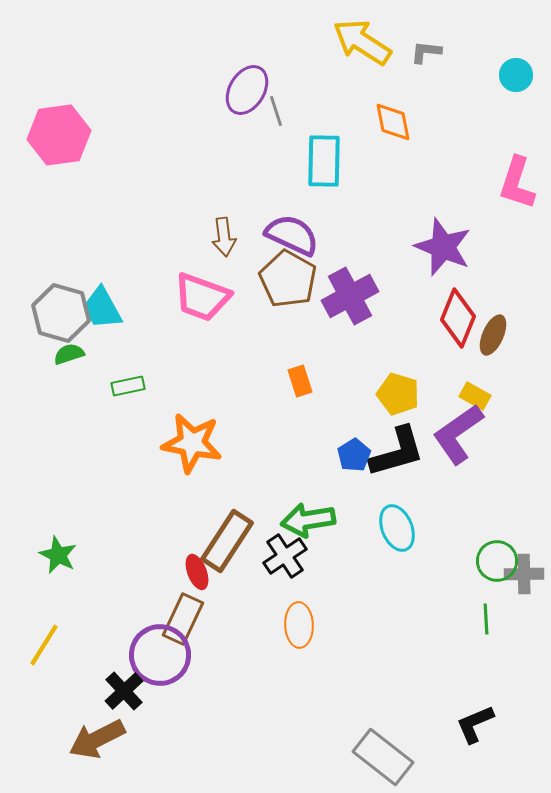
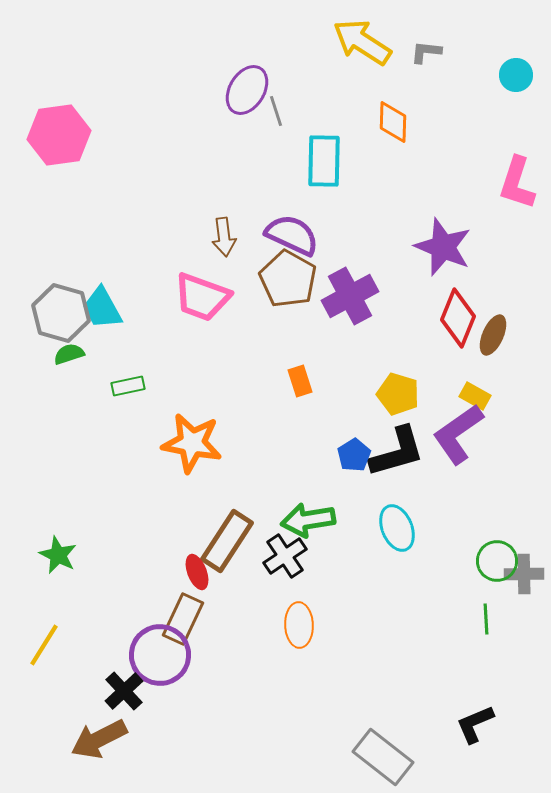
orange diamond at (393, 122): rotated 12 degrees clockwise
brown arrow at (97, 739): moved 2 px right
